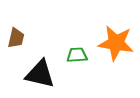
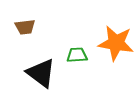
brown trapezoid: moved 9 px right, 11 px up; rotated 70 degrees clockwise
black triangle: moved 1 px right, 1 px up; rotated 24 degrees clockwise
